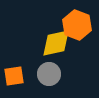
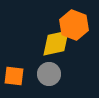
orange hexagon: moved 3 px left
orange square: rotated 15 degrees clockwise
